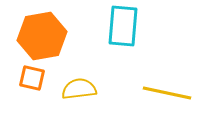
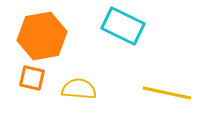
cyan rectangle: rotated 69 degrees counterclockwise
yellow semicircle: rotated 12 degrees clockwise
